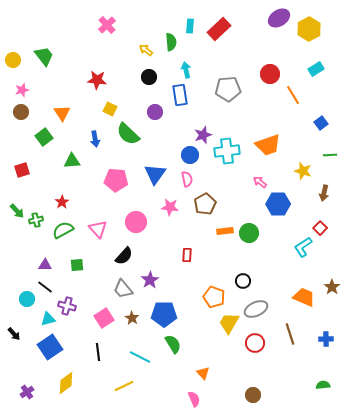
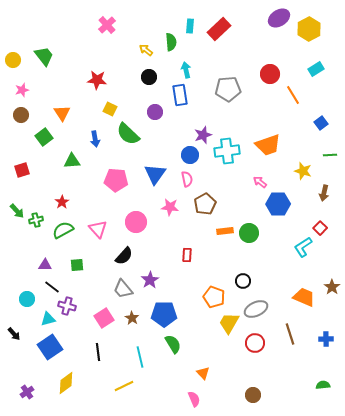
brown circle at (21, 112): moved 3 px down
black line at (45, 287): moved 7 px right
cyan line at (140, 357): rotated 50 degrees clockwise
